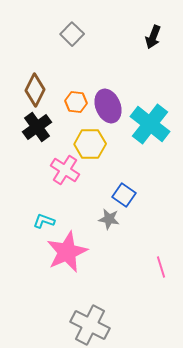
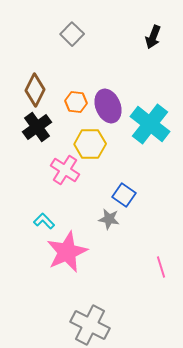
cyan L-shape: rotated 25 degrees clockwise
